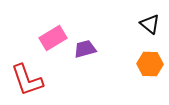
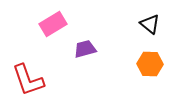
pink rectangle: moved 14 px up
red L-shape: moved 1 px right
